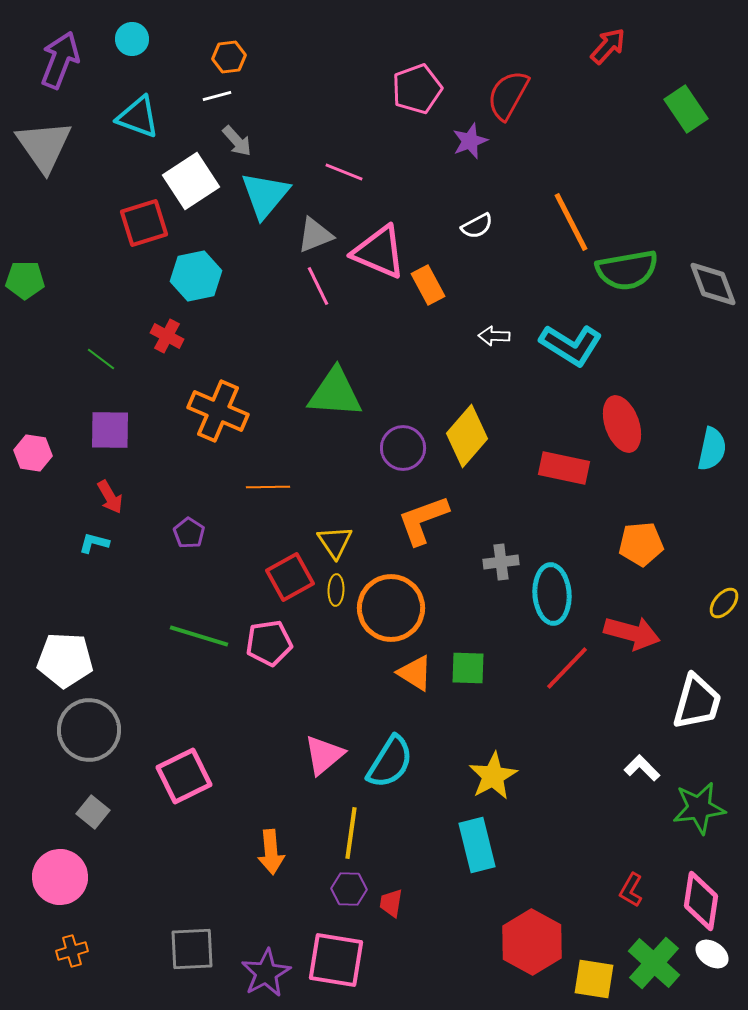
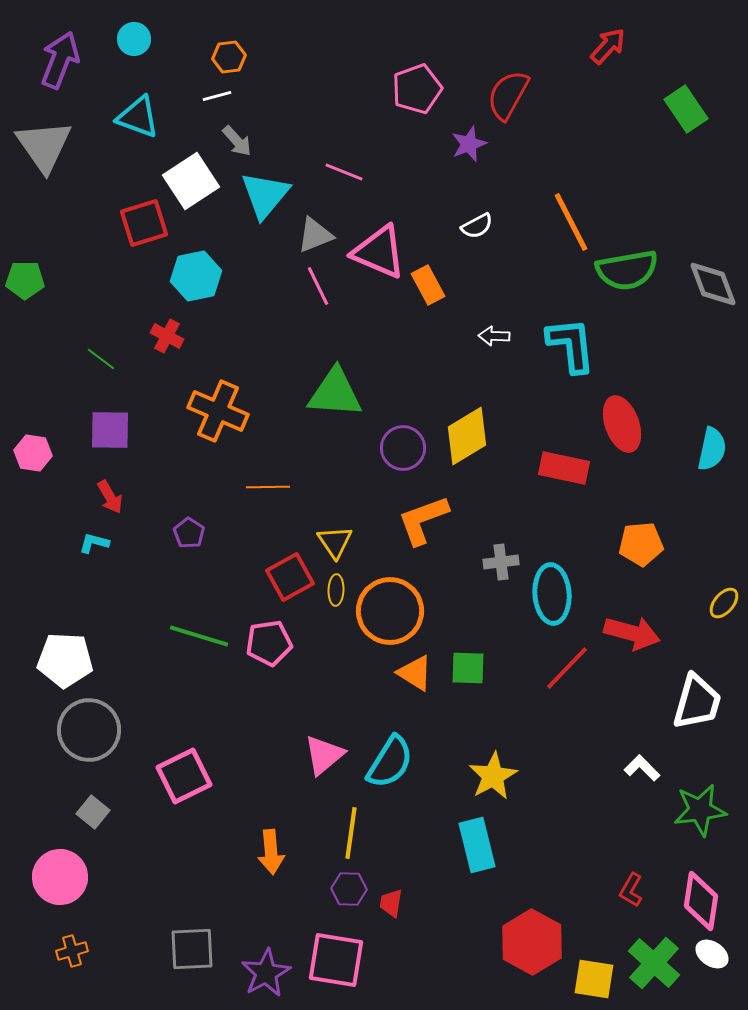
cyan circle at (132, 39): moved 2 px right
purple star at (470, 141): moved 1 px left, 3 px down
cyan L-shape at (571, 345): rotated 128 degrees counterclockwise
yellow diamond at (467, 436): rotated 18 degrees clockwise
orange circle at (391, 608): moved 1 px left, 3 px down
green star at (699, 808): moved 1 px right, 2 px down
